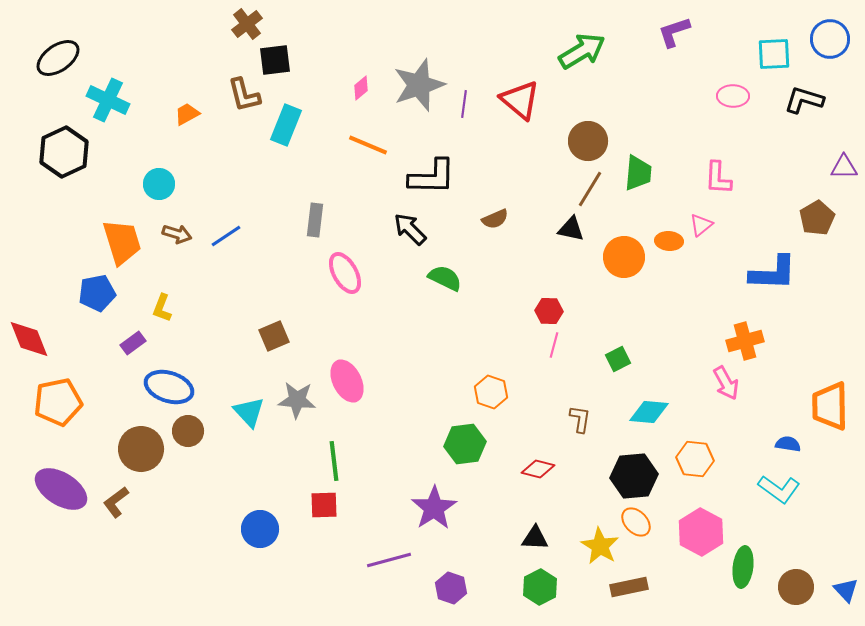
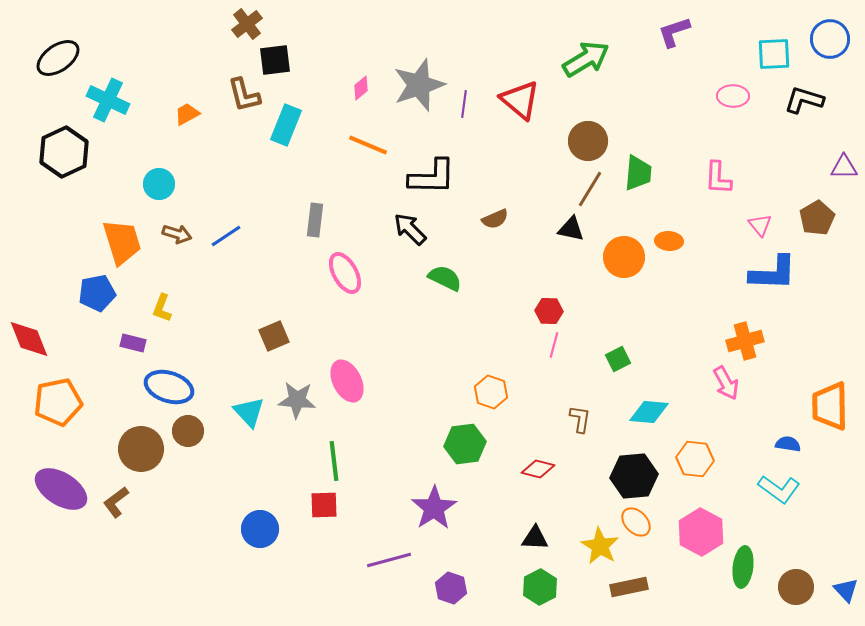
green arrow at (582, 51): moved 4 px right, 8 px down
pink triangle at (701, 225): moved 59 px right; rotated 30 degrees counterclockwise
purple rectangle at (133, 343): rotated 50 degrees clockwise
